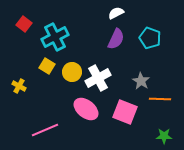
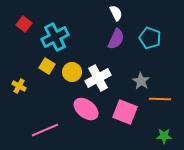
white semicircle: rotated 91 degrees clockwise
